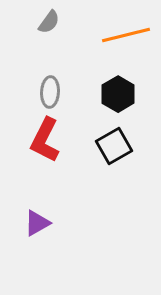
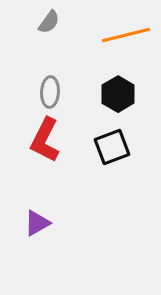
black square: moved 2 px left, 1 px down; rotated 9 degrees clockwise
